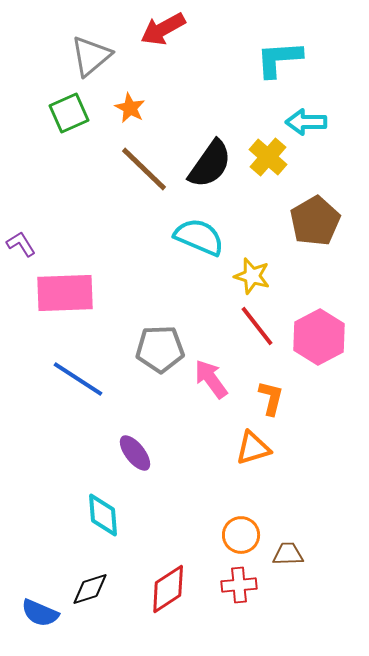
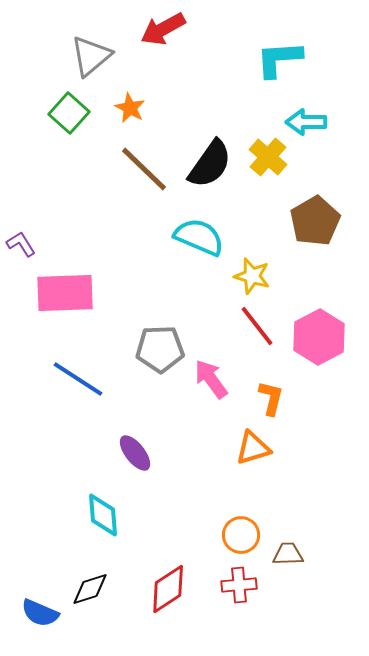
green square: rotated 24 degrees counterclockwise
